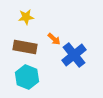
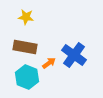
yellow star: rotated 14 degrees clockwise
orange arrow: moved 5 px left, 24 px down; rotated 80 degrees counterclockwise
blue cross: rotated 15 degrees counterclockwise
